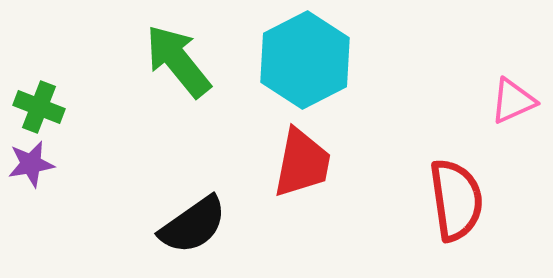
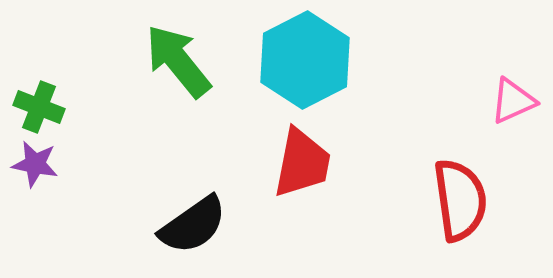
purple star: moved 4 px right; rotated 21 degrees clockwise
red semicircle: moved 4 px right
